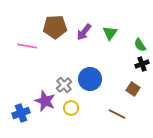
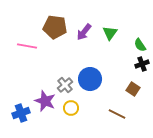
brown pentagon: rotated 10 degrees clockwise
gray cross: moved 1 px right
